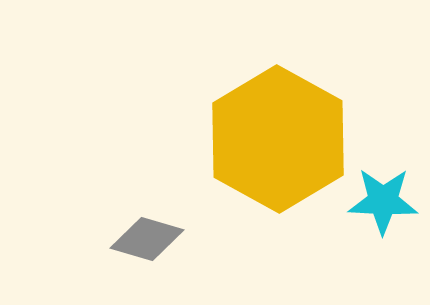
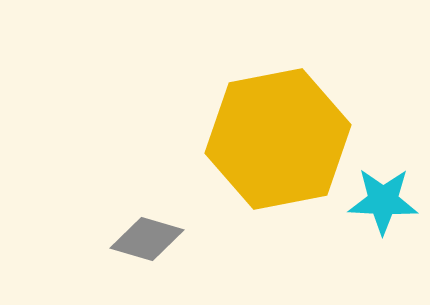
yellow hexagon: rotated 20 degrees clockwise
